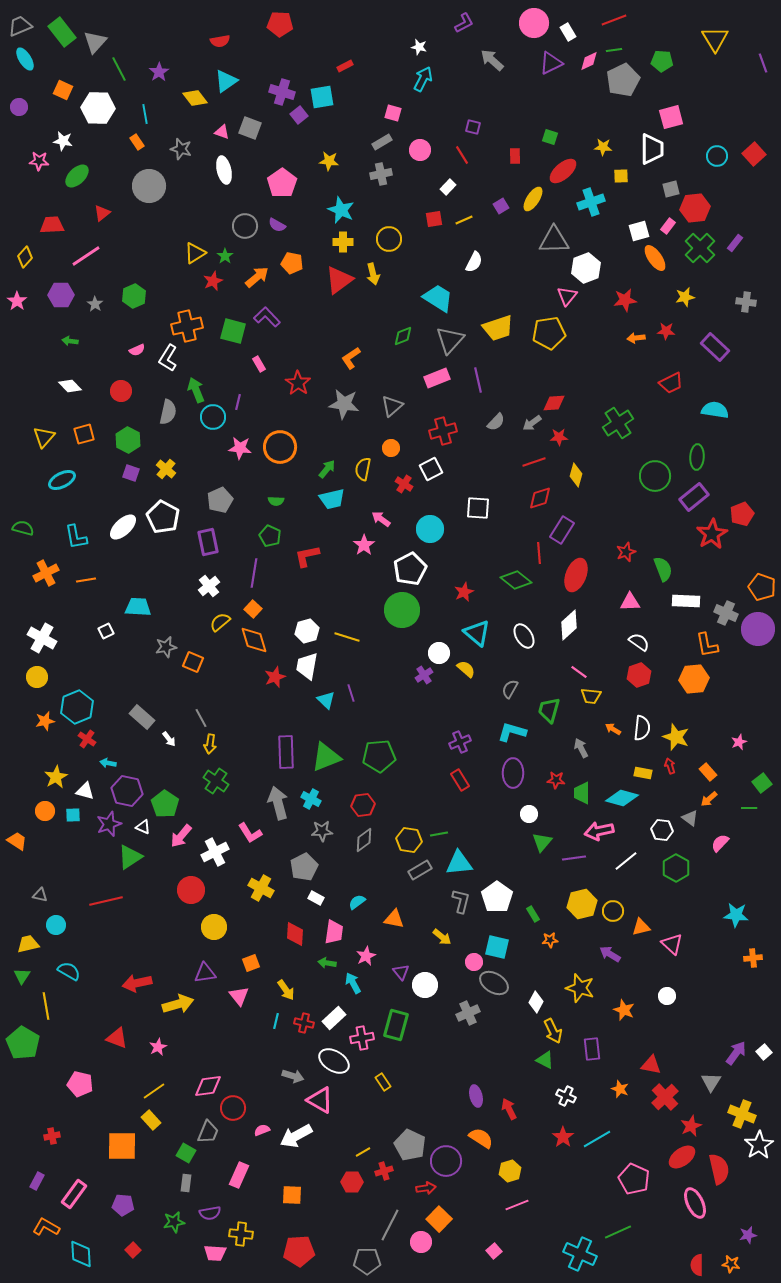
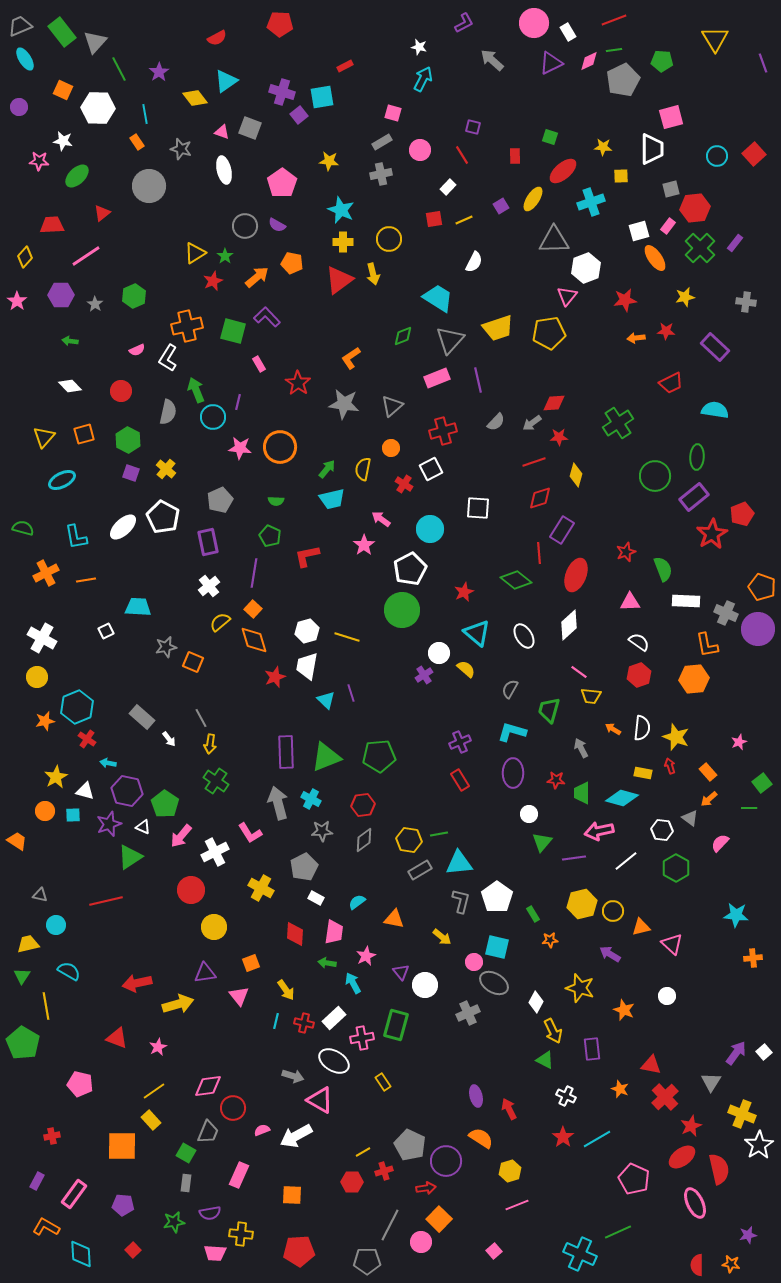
red semicircle at (220, 41): moved 3 px left, 3 px up; rotated 18 degrees counterclockwise
